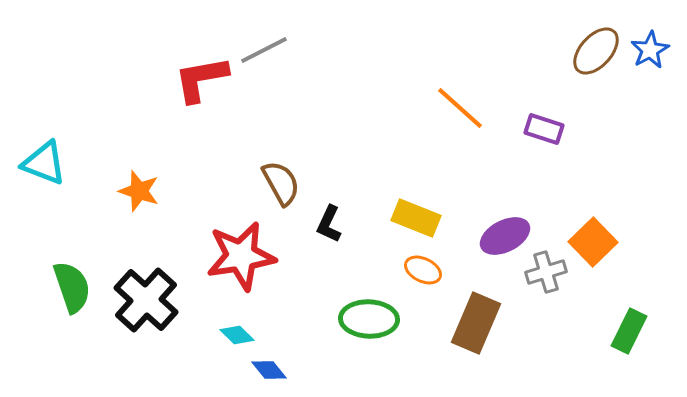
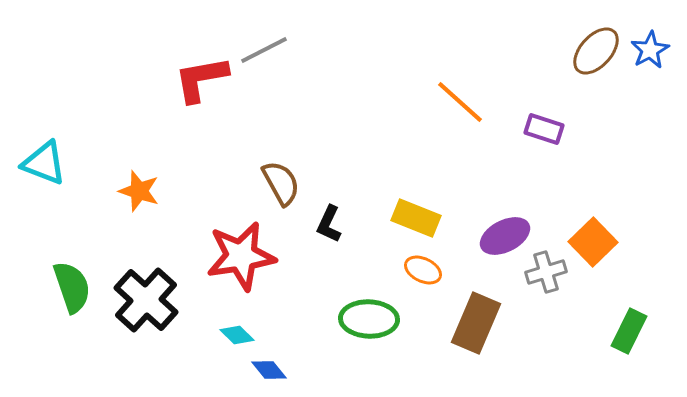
orange line: moved 6 px up
